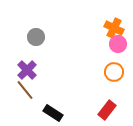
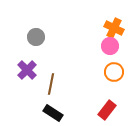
pink circle: moved 8 px left, 2 px down
brown line: moved 26 px right, 6 px up; rotated 50 degrees clockwise
